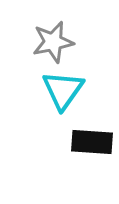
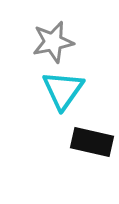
black rectangle: rotated 9 degrees clockwise
